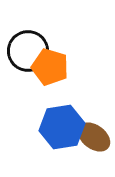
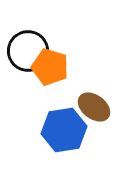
blue hexagon: moved 2 px right, 3 px down
brown ellipse: moved 30 px up
